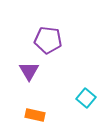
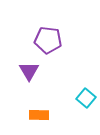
orange rectangle: moved 4 px right; rotated 12 degrees counterclockwise
